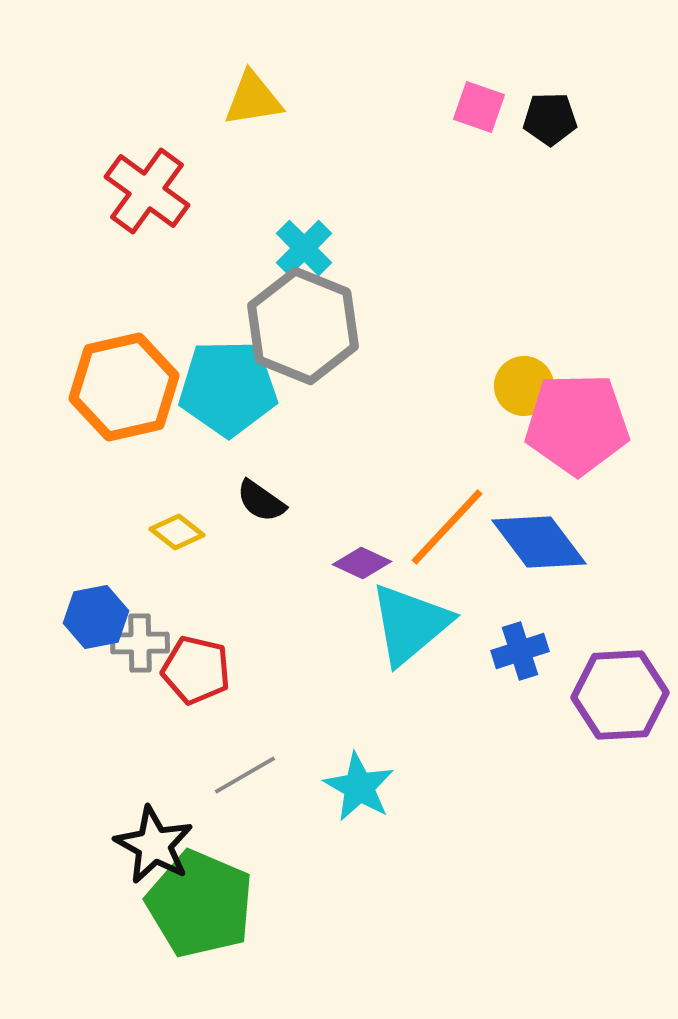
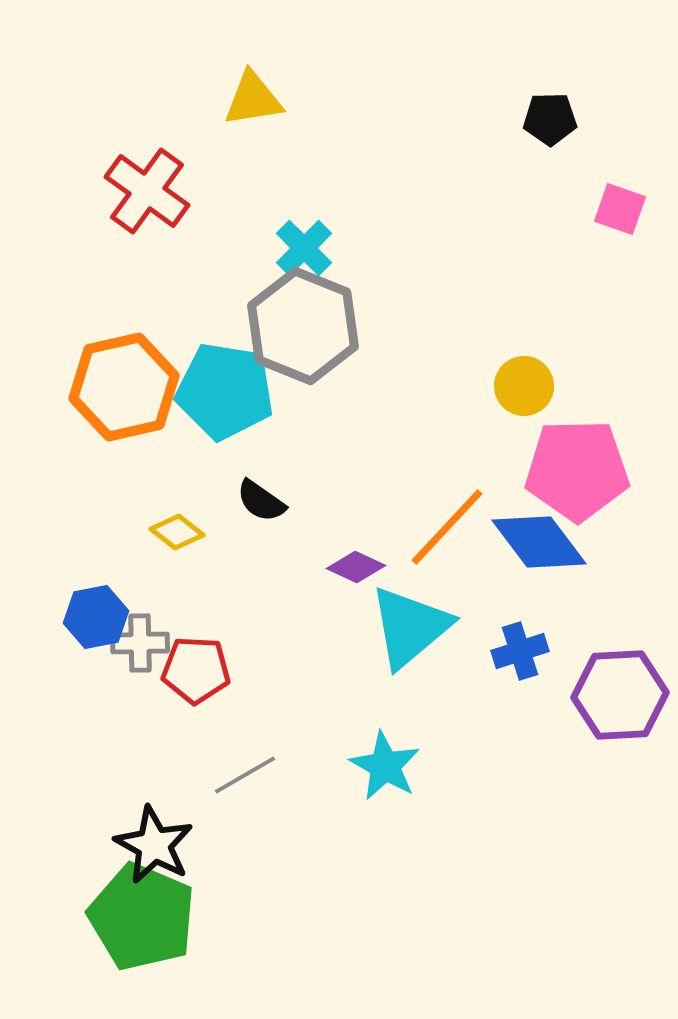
pink square: moved 141 px right, 102 px down
cyan pentagon: moved 3 px left, 3 px down; rotated 10 degrees clockwise
pink pentagon: moved 46 px down
purple diamond: moved 6 px left, 4 px down
cyan triangle: moved 3 px down
red pentagon: rotated 10 degrees counterclockwise
cyan star: moved 26 px right, 21 px up
green pentagon: moved 58 px left, 13 px down
